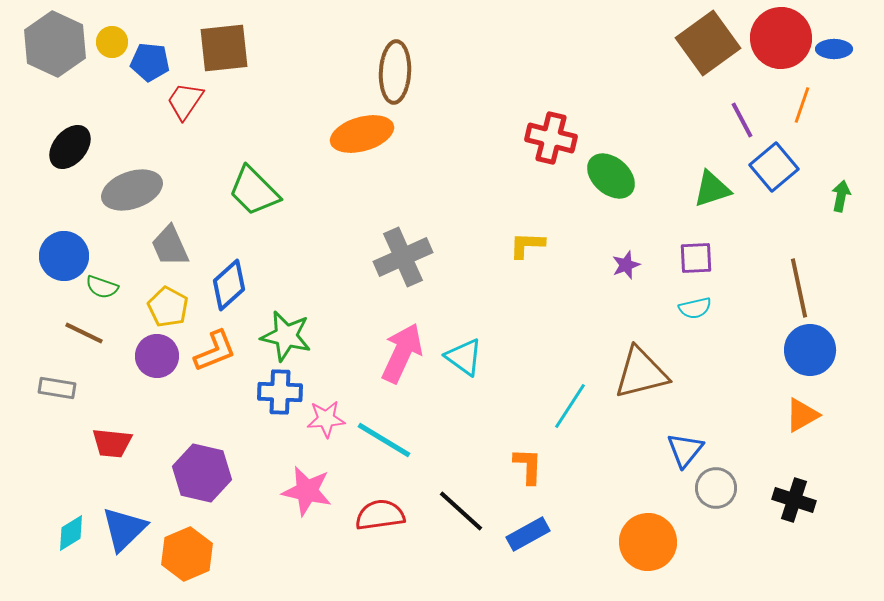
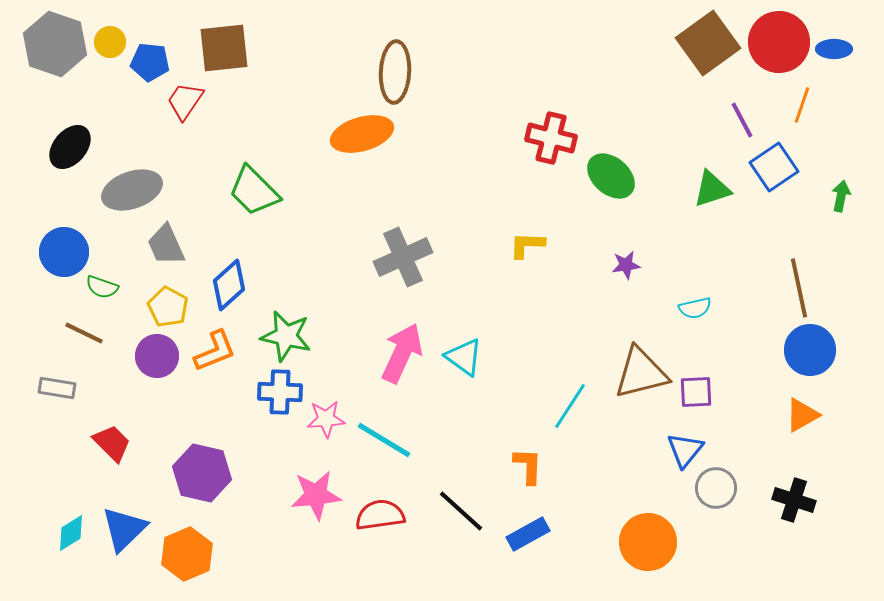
red circle at (781, 38): moved 2 px left, 4 px down
yellow circle at (112, 42): moved 2 px left
gray hexagon at (55, 44): rotated 6 degrees counterclockwise
blue square at (774, 167): rotated 6 degrees clockwise
gray trapezoid at (170, 246): moved 4 px left, 1 px up
blue circle at (64, 256): moved 4 px up
purple square at (696, 258): moved 134 px down
purple star at (626, 265): rotated 12 degrees clockwise
red trapezoid at (112, 443): rotated 141 degrees counterclockwise
pink star at (307, 491): moved 9 px right, 4 px down; rotated 18 degrees counterclockwise
